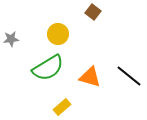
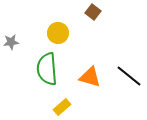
yellow circle: moved 1 px up
gray star: moved 3 px down
green semicircle: moved 1 px left, 1 px down; rotated 116 degrees clockwise
